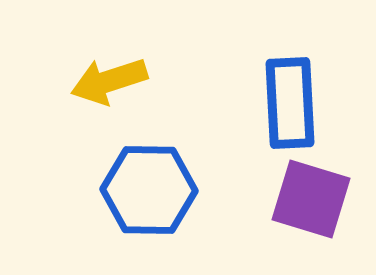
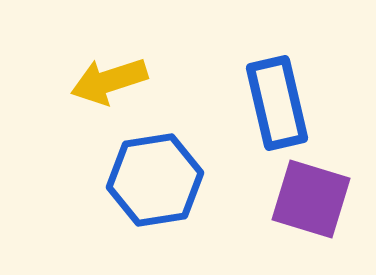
blue rectangle: moved 13 px left; rotated 10 degrees counterclockwise
blue hexagon: moved 6 px right, 10 px up; rotated 10 degrees counterclockwise
